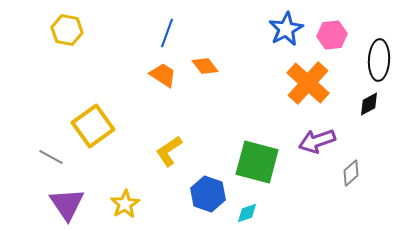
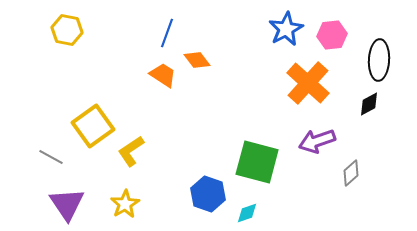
orange diamond: moved 8 px left, 6 px up
yellow L-shape: moved 38 px left
